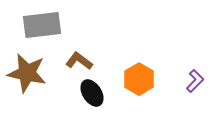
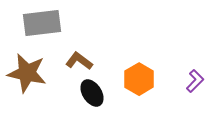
gray rectangle: moved 2 px up
